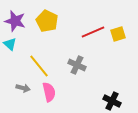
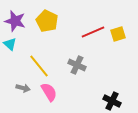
pink semicircle: rotated 18 degrees counterclockwise
